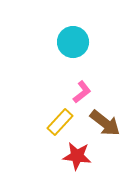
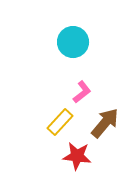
brown arrow: rotated 88 degrees counterclockwise
